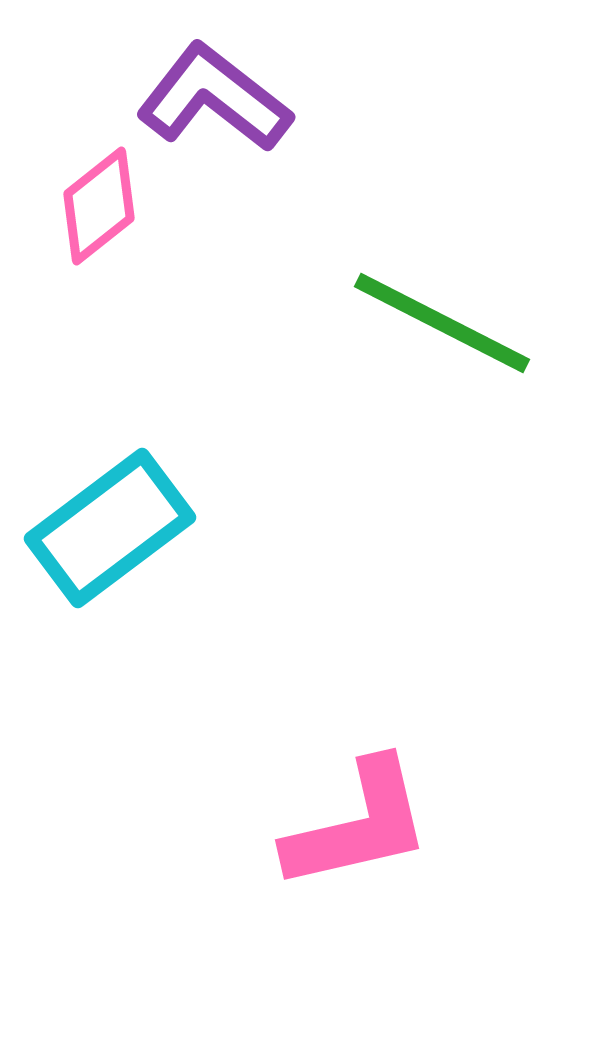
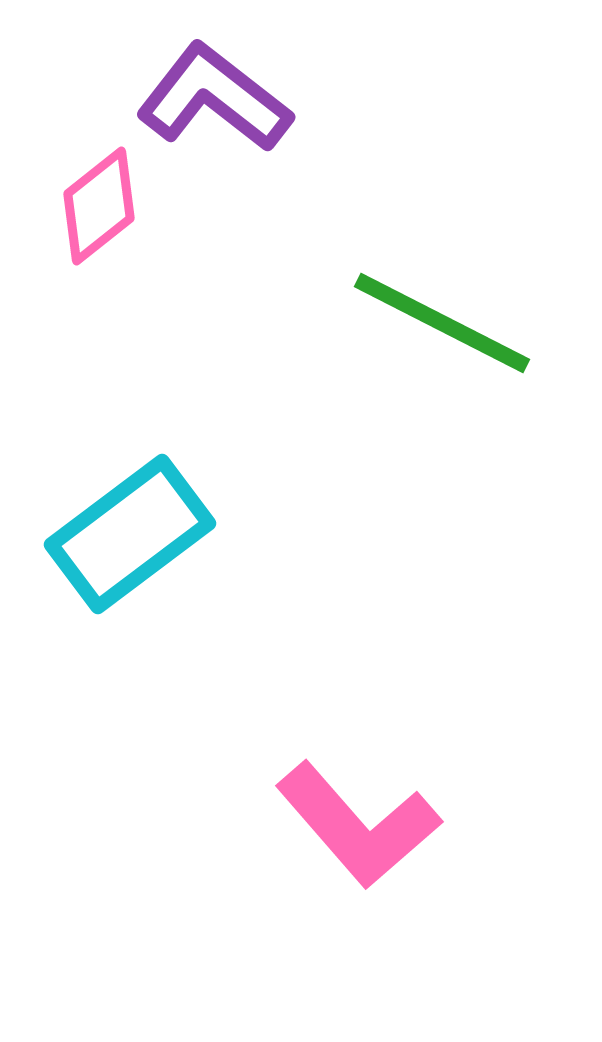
cyan rectangle: moved 20 px right, 6 px down
pink L-shape: rotated 62 degrees clockwise
